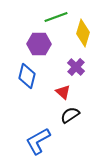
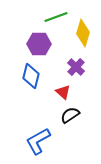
blue diamond: moved 4 px right
